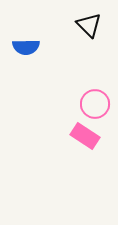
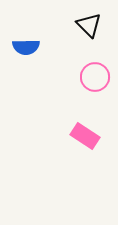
pink circle: moved 27 px up
